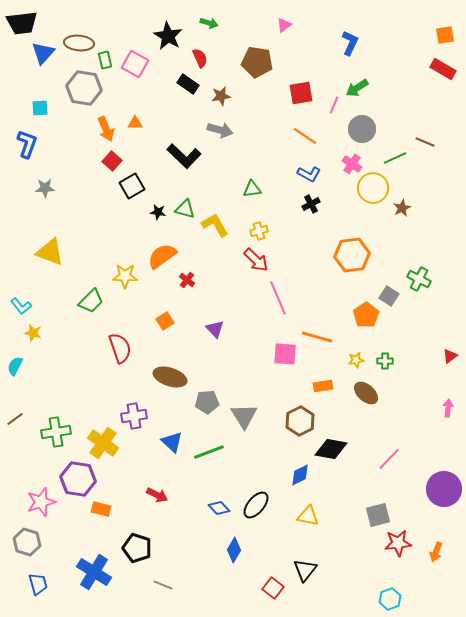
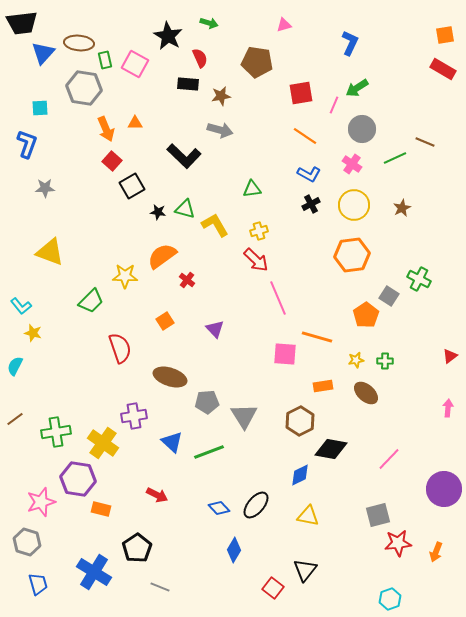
pink triangle at (284, 25): rotated 21 degrees clockwise
black rectangle at (188, 84): rotated 30 degrees counterclockwise
yellow circle at (373, 188): moved 19 px left, 17 px down
black pentagon at (137, 548): rotated 20 degrees clockwise
gray line at (163, 585): moved 3 px left, 2 px down
